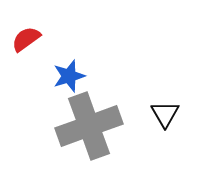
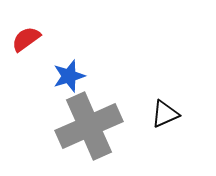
black triangle: rotated 36 degrees clockwise
gray cross: rotated 4 degrees counterclockwise
